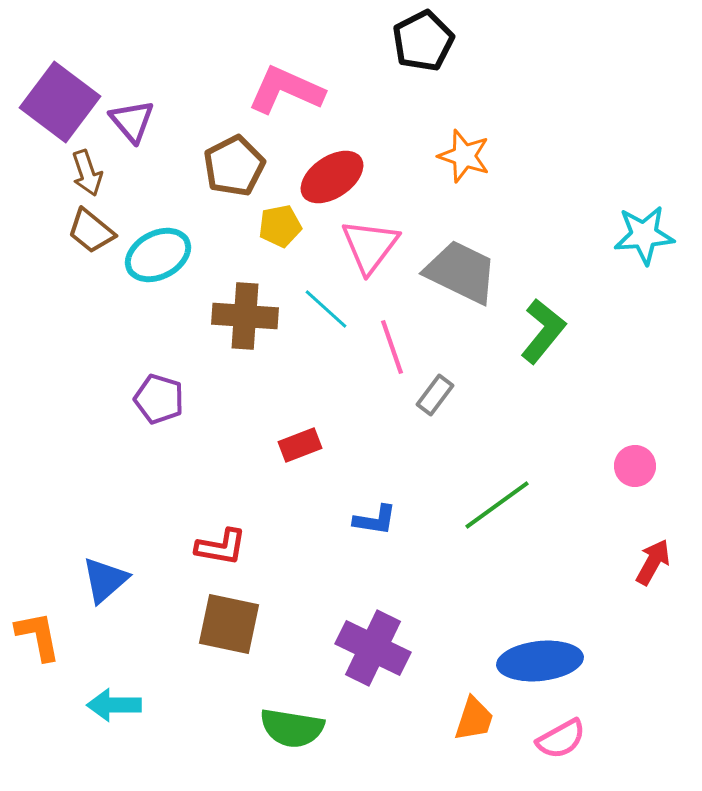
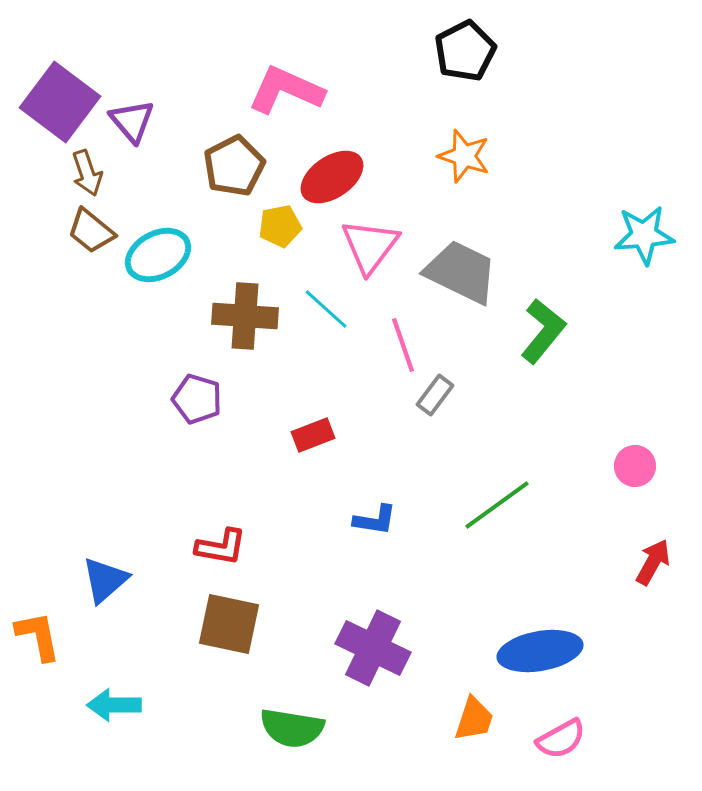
black pentagon: moved 42 px right, 10 px down
pink line: moved 11 px right, 2 px up
purple pentagon: moved 38 px right
red rectangle: moved 13 px right, 10 px up
blue ellipse: moved 10 px up; rotated 4 degrees counterclockwise
